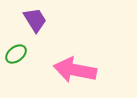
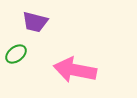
purple trapezoid: moved 2 px down; rotated 136 degrees clockwise
